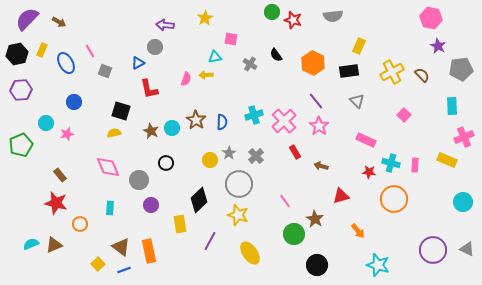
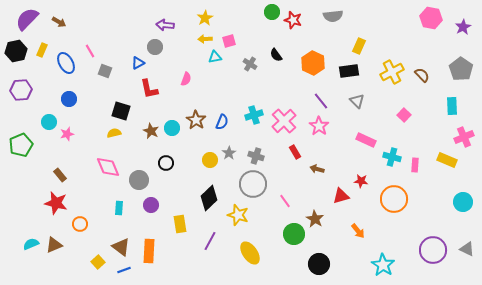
pink square at (231, 39): moved 2 px left, 2 px down; rotated 24 degrees counterclockwise
purple star at (438, 46): moved 25 px right, 19 px up; rotated 14 degrees clockwise
black hexagon at (17, 54): moved 1 px left, 3 px up
gray pentagon at (461, 69): rotated 30 degrees counterclockwise
yellow arrow at (206, 75): moved 1 px left, 36 px up
purple line at (316, 101): moved 5 px right
blue circle at (74, 102): moved 5 px left, 3 px up
blue semicircle at (222, 122): rotated 21 degrees clockwise
cyan circle at (46, 123): moved 3 px right, 1 px up
gray cross at (256, 156): rotated 28 degrees counterclockwise
cyan cross at (391, 163): moved 1 px right, 6 px up
brown arrow at (321, 166): moved 4 px left, 3 px down
red star at (369, 172): moved 8 px left, 9 px down
gray circle at (239, 184): moved 14 px right
black diamond at (199, 200): moved 10 px right, 2 px up
cyan rectangle at (110, 208): moved 9 px right
orange rectangle at (149, 251): rotated 15 degrees clockwise
yellow square at (98, 264): moved 2 px up
black circle at (317, 265): moved 2 px right, 1 px up
cyan star at (378, 265): moved 5 px right; rotated 15 degrees clockwise
